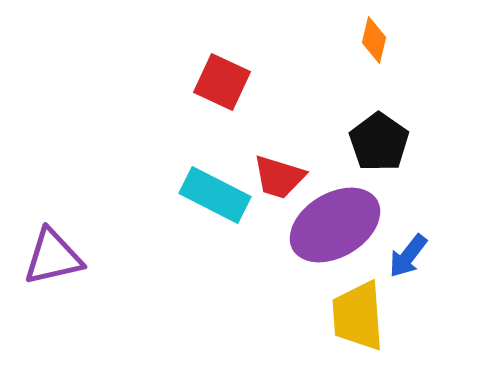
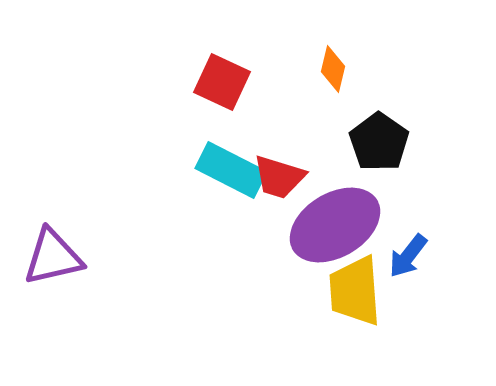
orange diamond: moved 41 px left, 29 px down
cyan rectangle: moved 16 px right, 25 px up
yellow trapezoid: moved 3 px left, 25 px up
